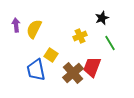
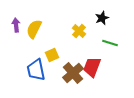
yellow cross: moved 1 px left, 5 px up; rotated 24 degrees counterclockwise
green line: rotated 42 degrees counterclockwise
yellow square: moved 1 px right; rotated 32 degrees clockwise
